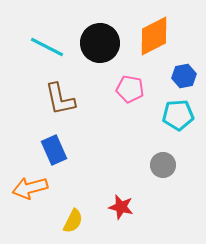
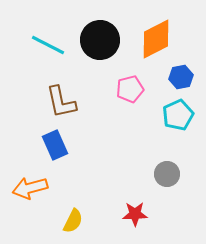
orange diamond: moved 2 px right, 3 px down
black circle: moved 3 px up
cyan line: moved 1 px right, 2 px up
blue hexagon: moved 3 px left, 1 px down
pink pentagon: rotated 24 degrees counterclockwise
brown L-shape: moved 1 px right, 3 px down
cyan pentagon: rotated 20 degrees counterclockwise
blue rectangle: moved 1 px right, 5 px up
gray circle: moved 4 px right, 9 px down
red star: moved 14 px right, 7 px down; rotated 15 degrees counterclockwise
